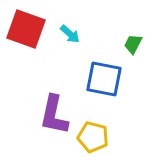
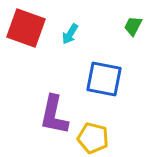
red square: moved 1 px up
cyan arrow: rotated 80 degrees clockwise
green trapezoid: moved 18 px up
yellow pentagon: moved 1 px down
